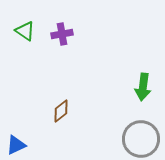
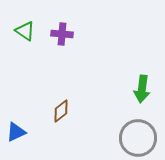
purple cross: rotated 15 degrees clockwise
green arrow: moved 1 px left, 2 px down
gray circle: moved 3 px left, 1 px up
blue triangle: moved 13 px up
